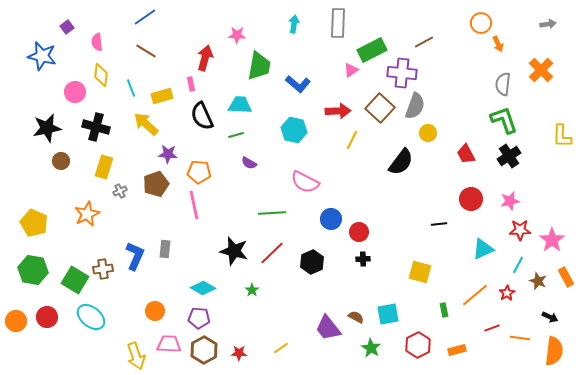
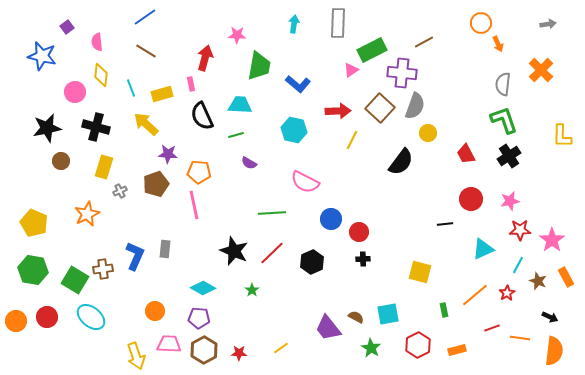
yellow rectangle at (162, 96): moved 2 px up
black line at (439, 224): moved 6 px right
black star at (234, 251): rotated 8 degrees clockwise
